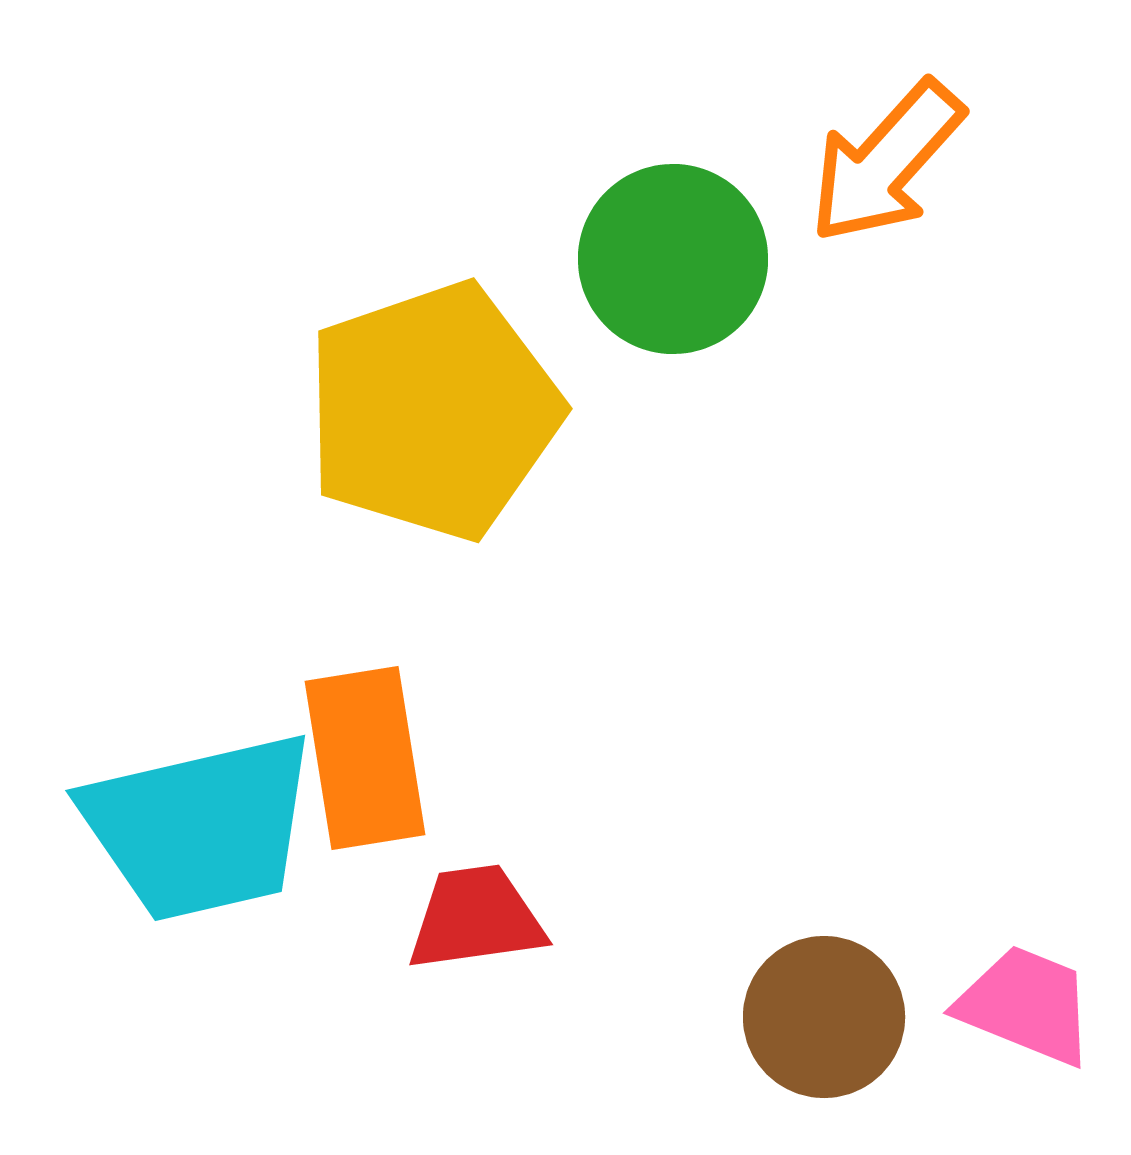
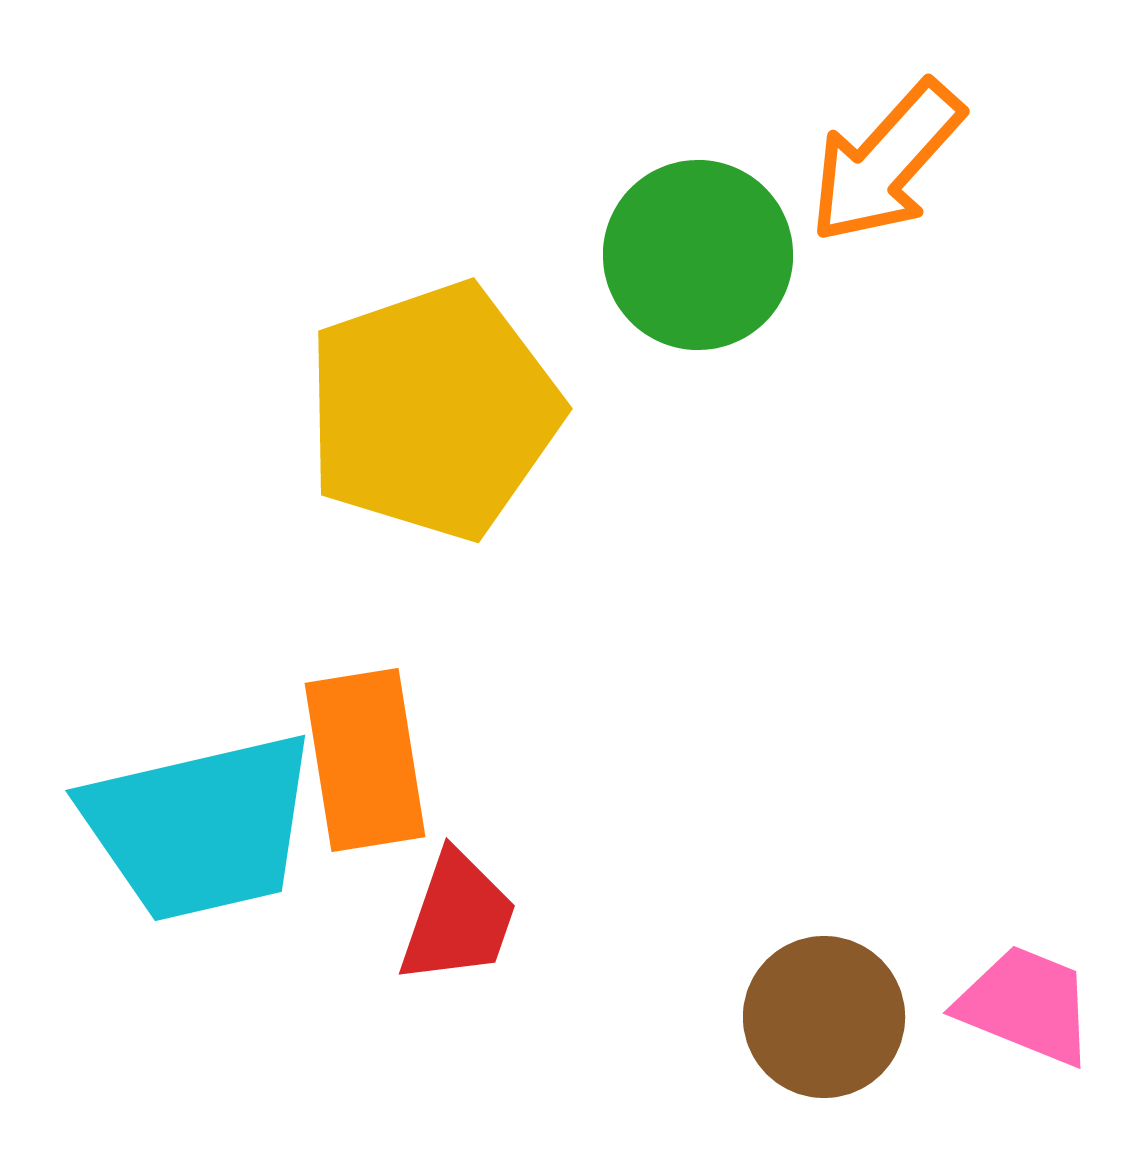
green circle: moved 25 px right, 4 px up
orange rectangle: moved 2 px down
red trapezoid: moved 18 px left; rotated 117 degrees clockwise
